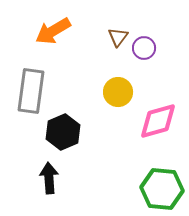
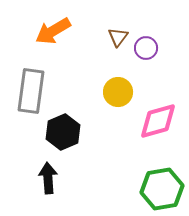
purple circle: moved 2 px right
black arrow: moved 1 px left
green hexagon: rotated 15 degrees counterclockwise
